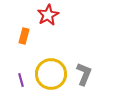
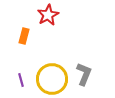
yellow circle: moved 1 px right, 5 px down
